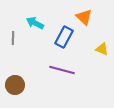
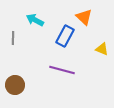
cyan arrow: moved 3 px up
blue rectangle: moved 1 px right, 1 px up
